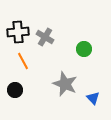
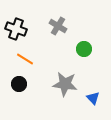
black cross: moved 2 px left, 3 px up; rotated 25 degrees clockwise
gray cross: moved 13 px right, 11 px up
orange line: moved 2 px right, 2 px up; rotated 30 degrees counterclockwise
gray star: rotated 15 degrees counterclockwise
black circle: moved 4 px right, 6 px up
